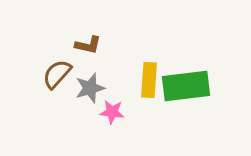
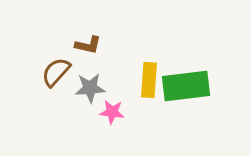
brown semicircle: moved 1 px left, 2 px up
gray star: rotated 12 degrees clockwise
